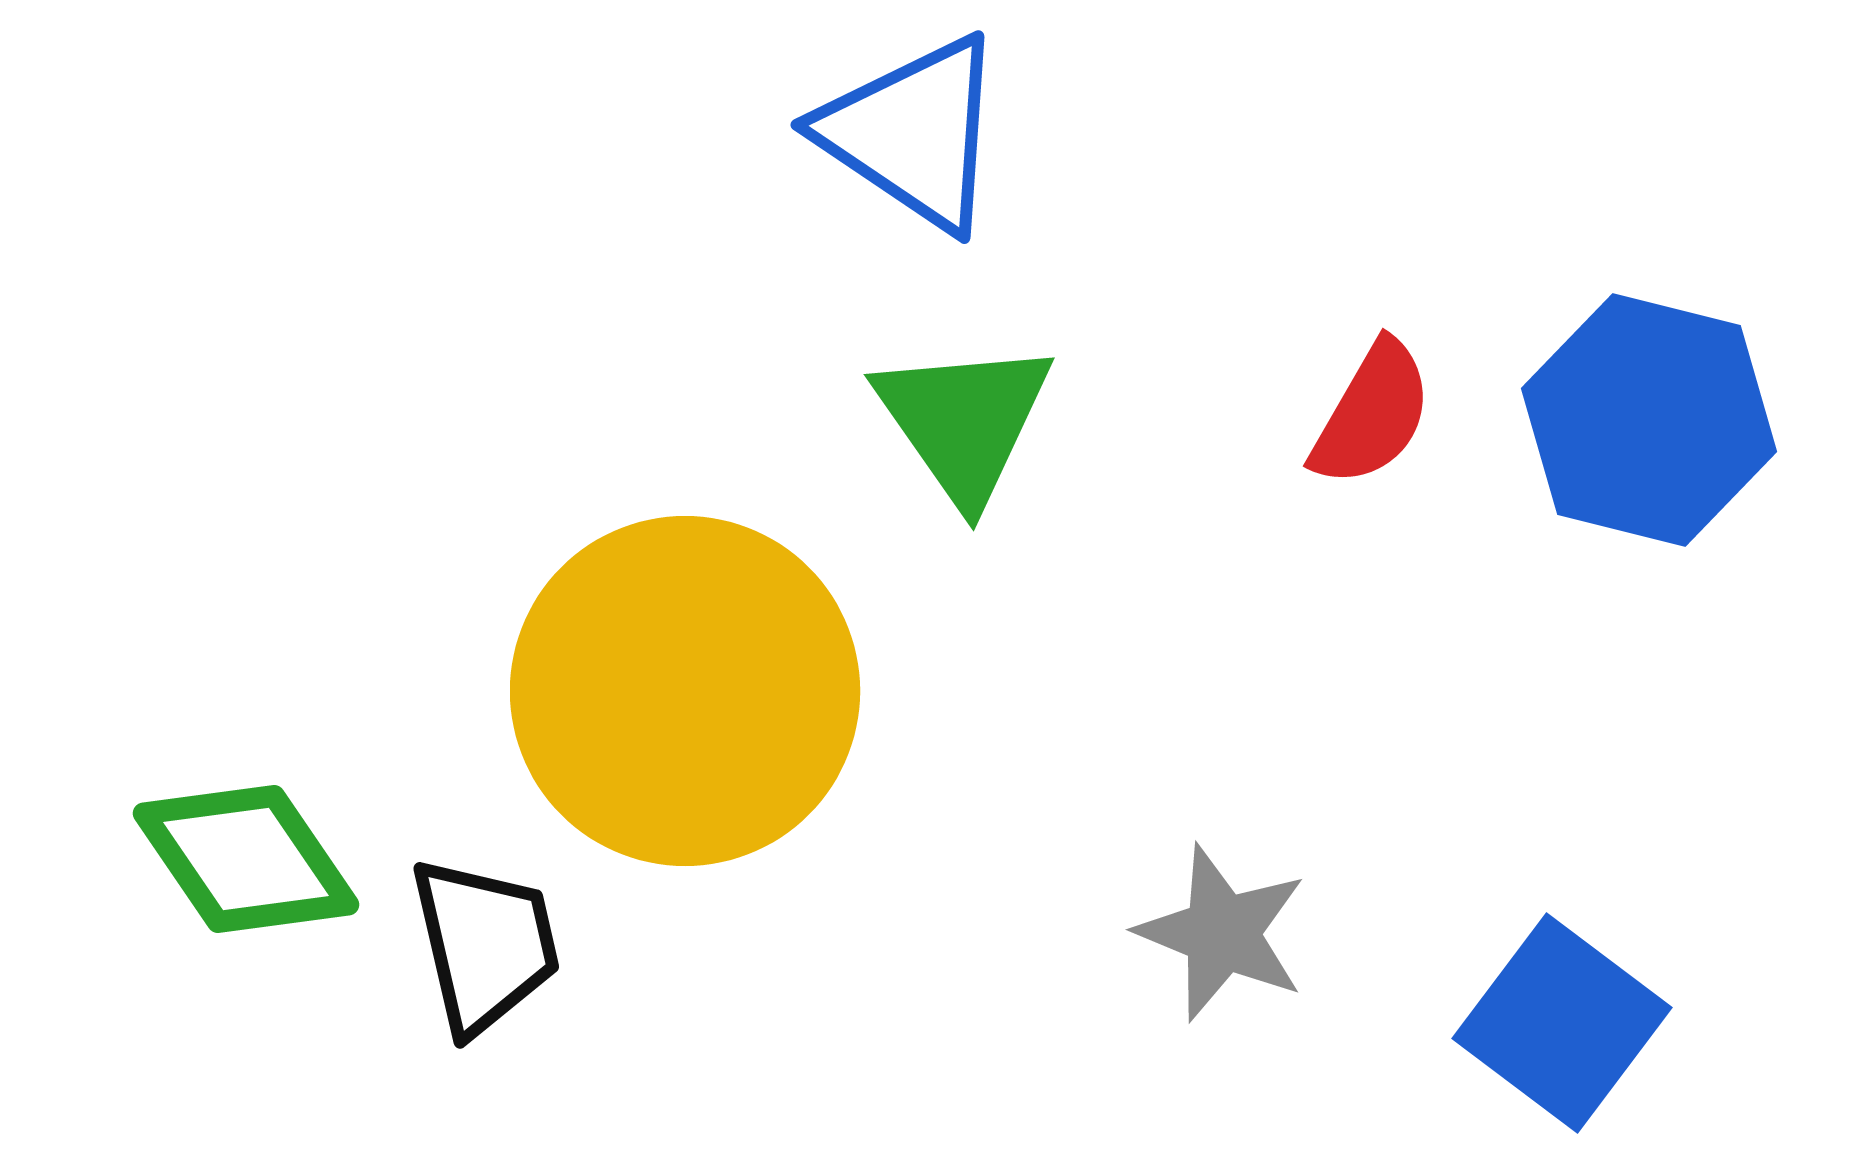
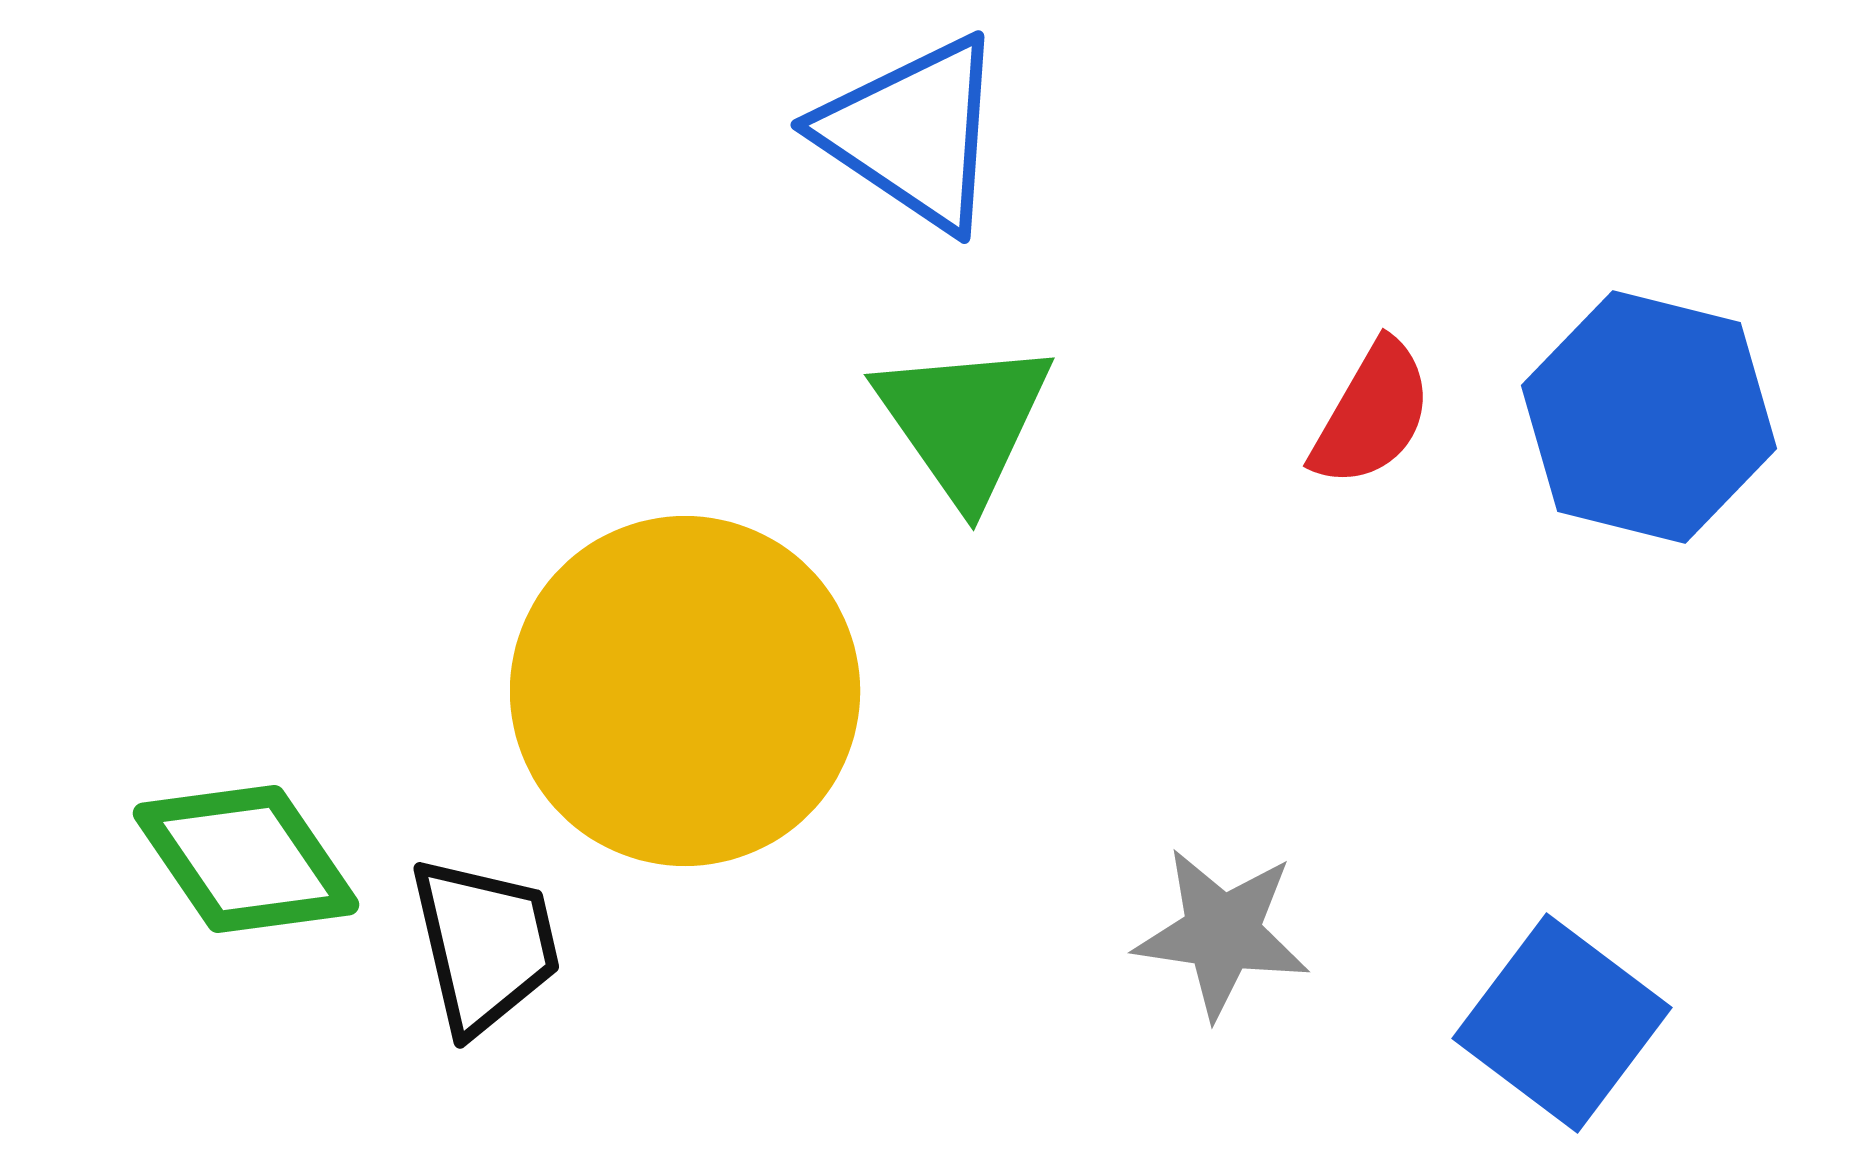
blue hexagon: moved 3 px up
gray star: rotated 14 degrees counterclockwise
